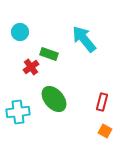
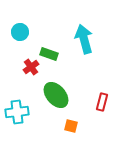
cyan arrow: rotated 24 degrees clockwise
green ellipse: moved 2 px right, 4 px up
cyan cross: moved 1 px left
orange square: moved 34 px left, 5 px up; rotated 16 degrees counterclockwise
